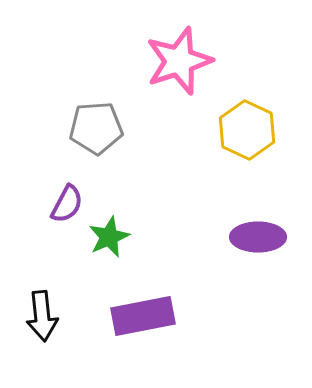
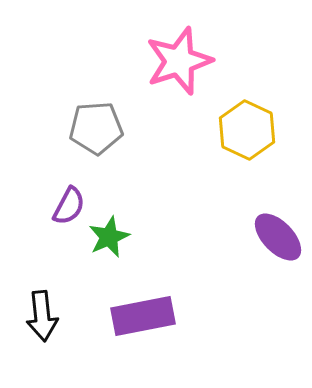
purple semicircle: moved 2 px right, 2 px down
purple ellipse: moved 20 px right; rotated 46 degrees clockwise
